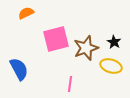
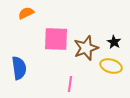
pink square: rotated 16 degrees clockwise
blue semicircle: moved 1 px up; rotated 20 degrees clockwise
